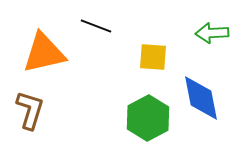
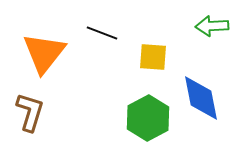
black line: moved 6 px right, 7 px down
green arrow: moved 7 px up
orange triangle: rotated 39 degrees counterclockwise
brown L-shape: moved 2 px down
